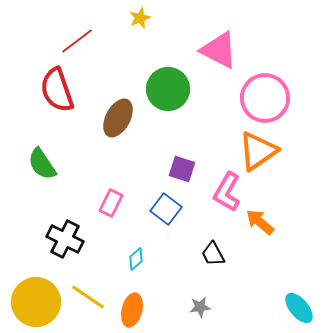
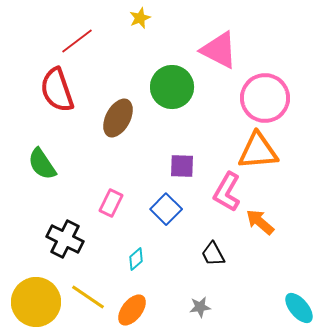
green circle: moved 4 px right, 2 px up
orange triangle: rotated 30 degrees clockwise
purple square: moved 3 px up; rotated 16 degrees counterclockwise
blue square: rotated 8 degrees clockwise
orange ellipse: rotated 24 degrees clockwise
